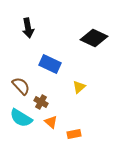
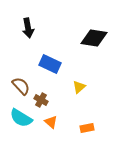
black diamond: rotated 16 degrees counterclockwise
brown cross: moved 2 px up
orange rectangle: moved 13 px right, 6 px up
